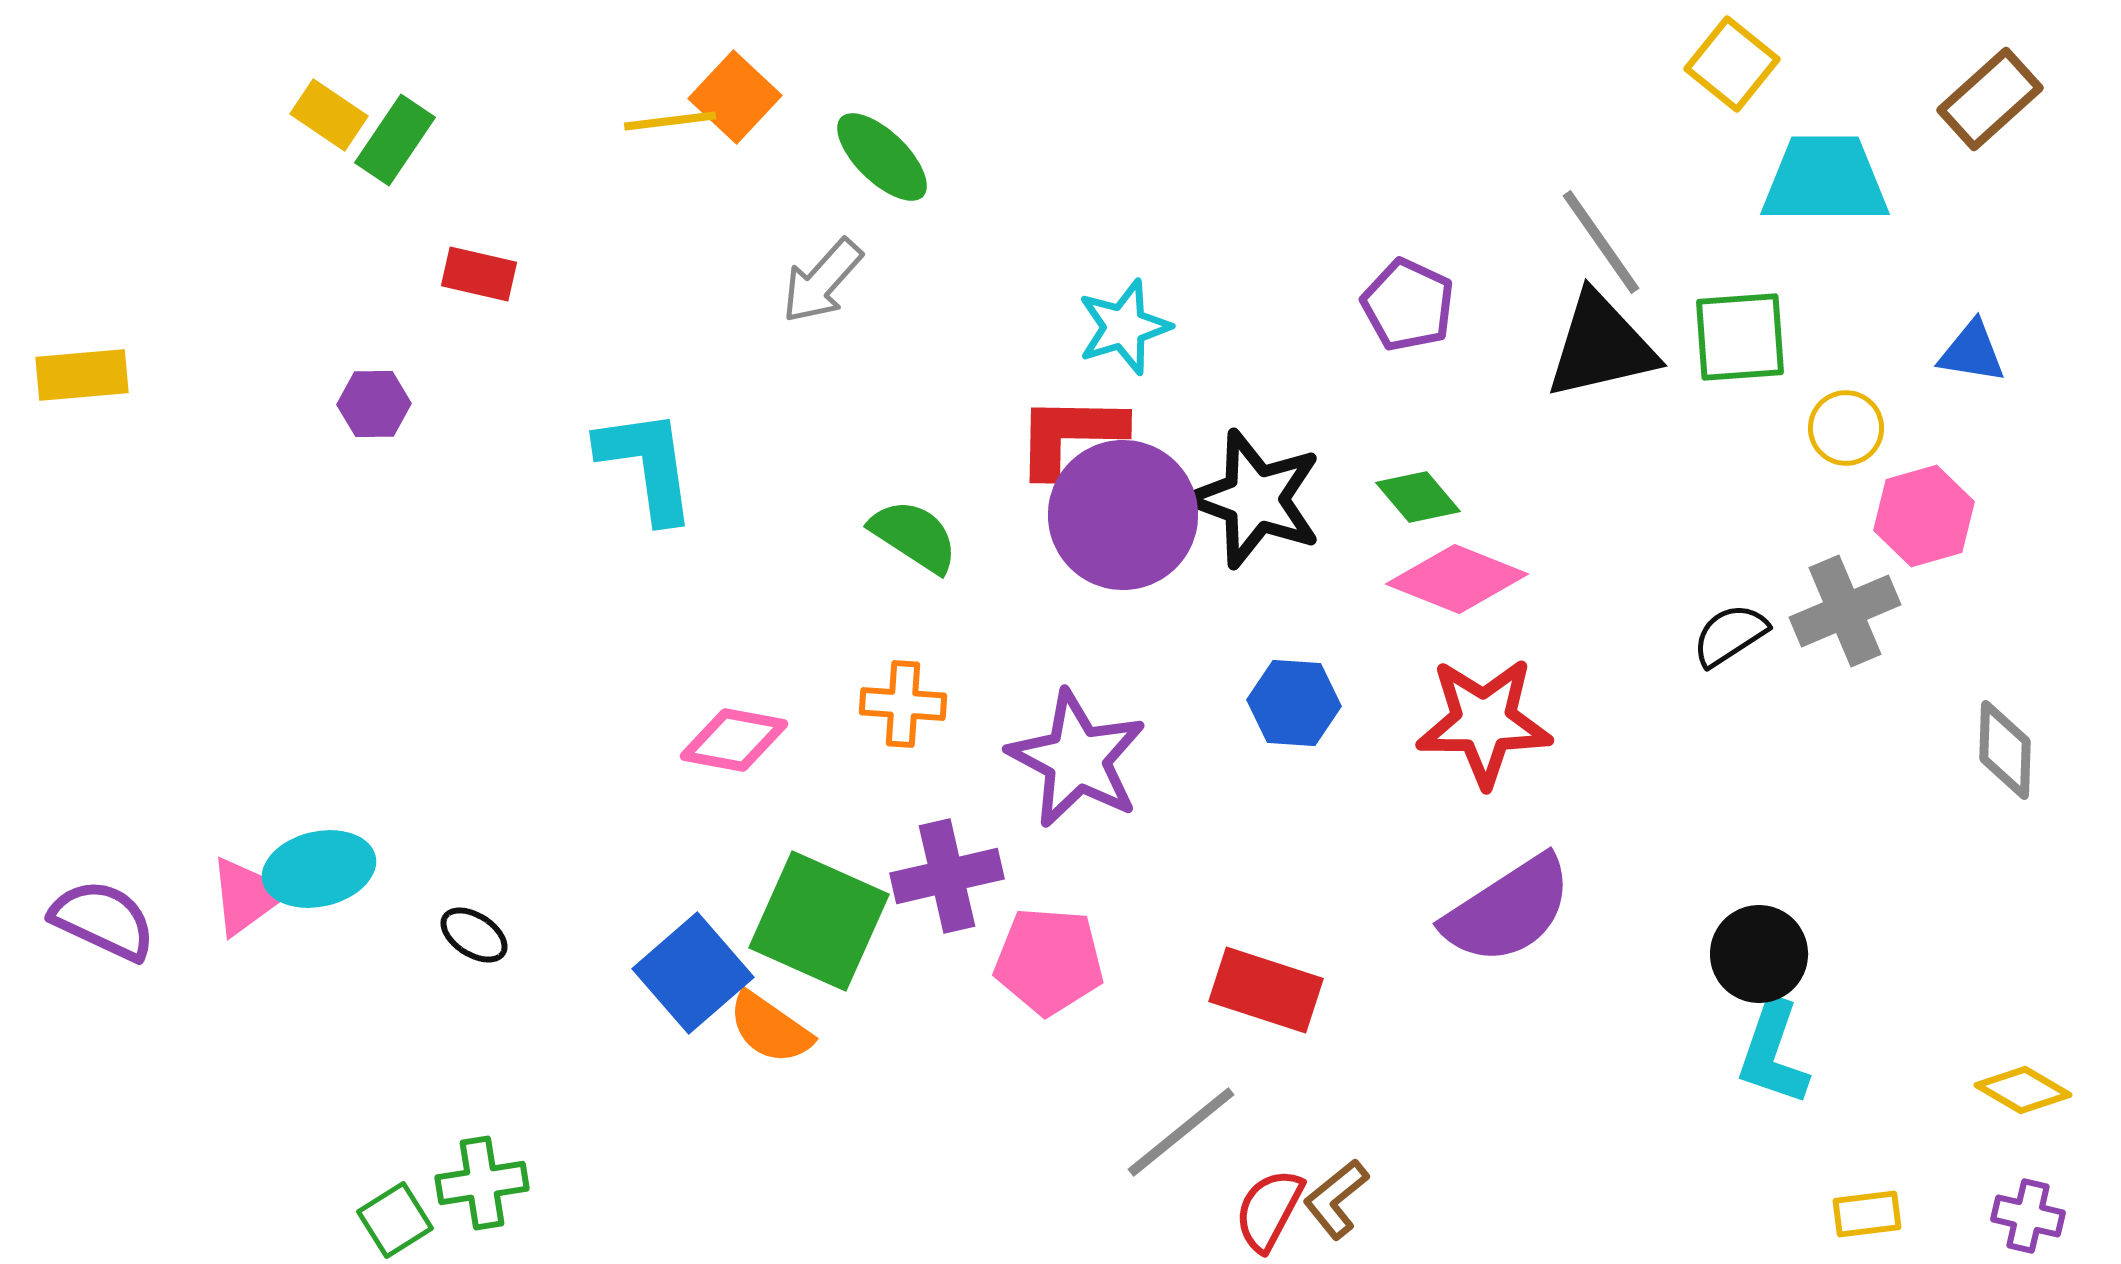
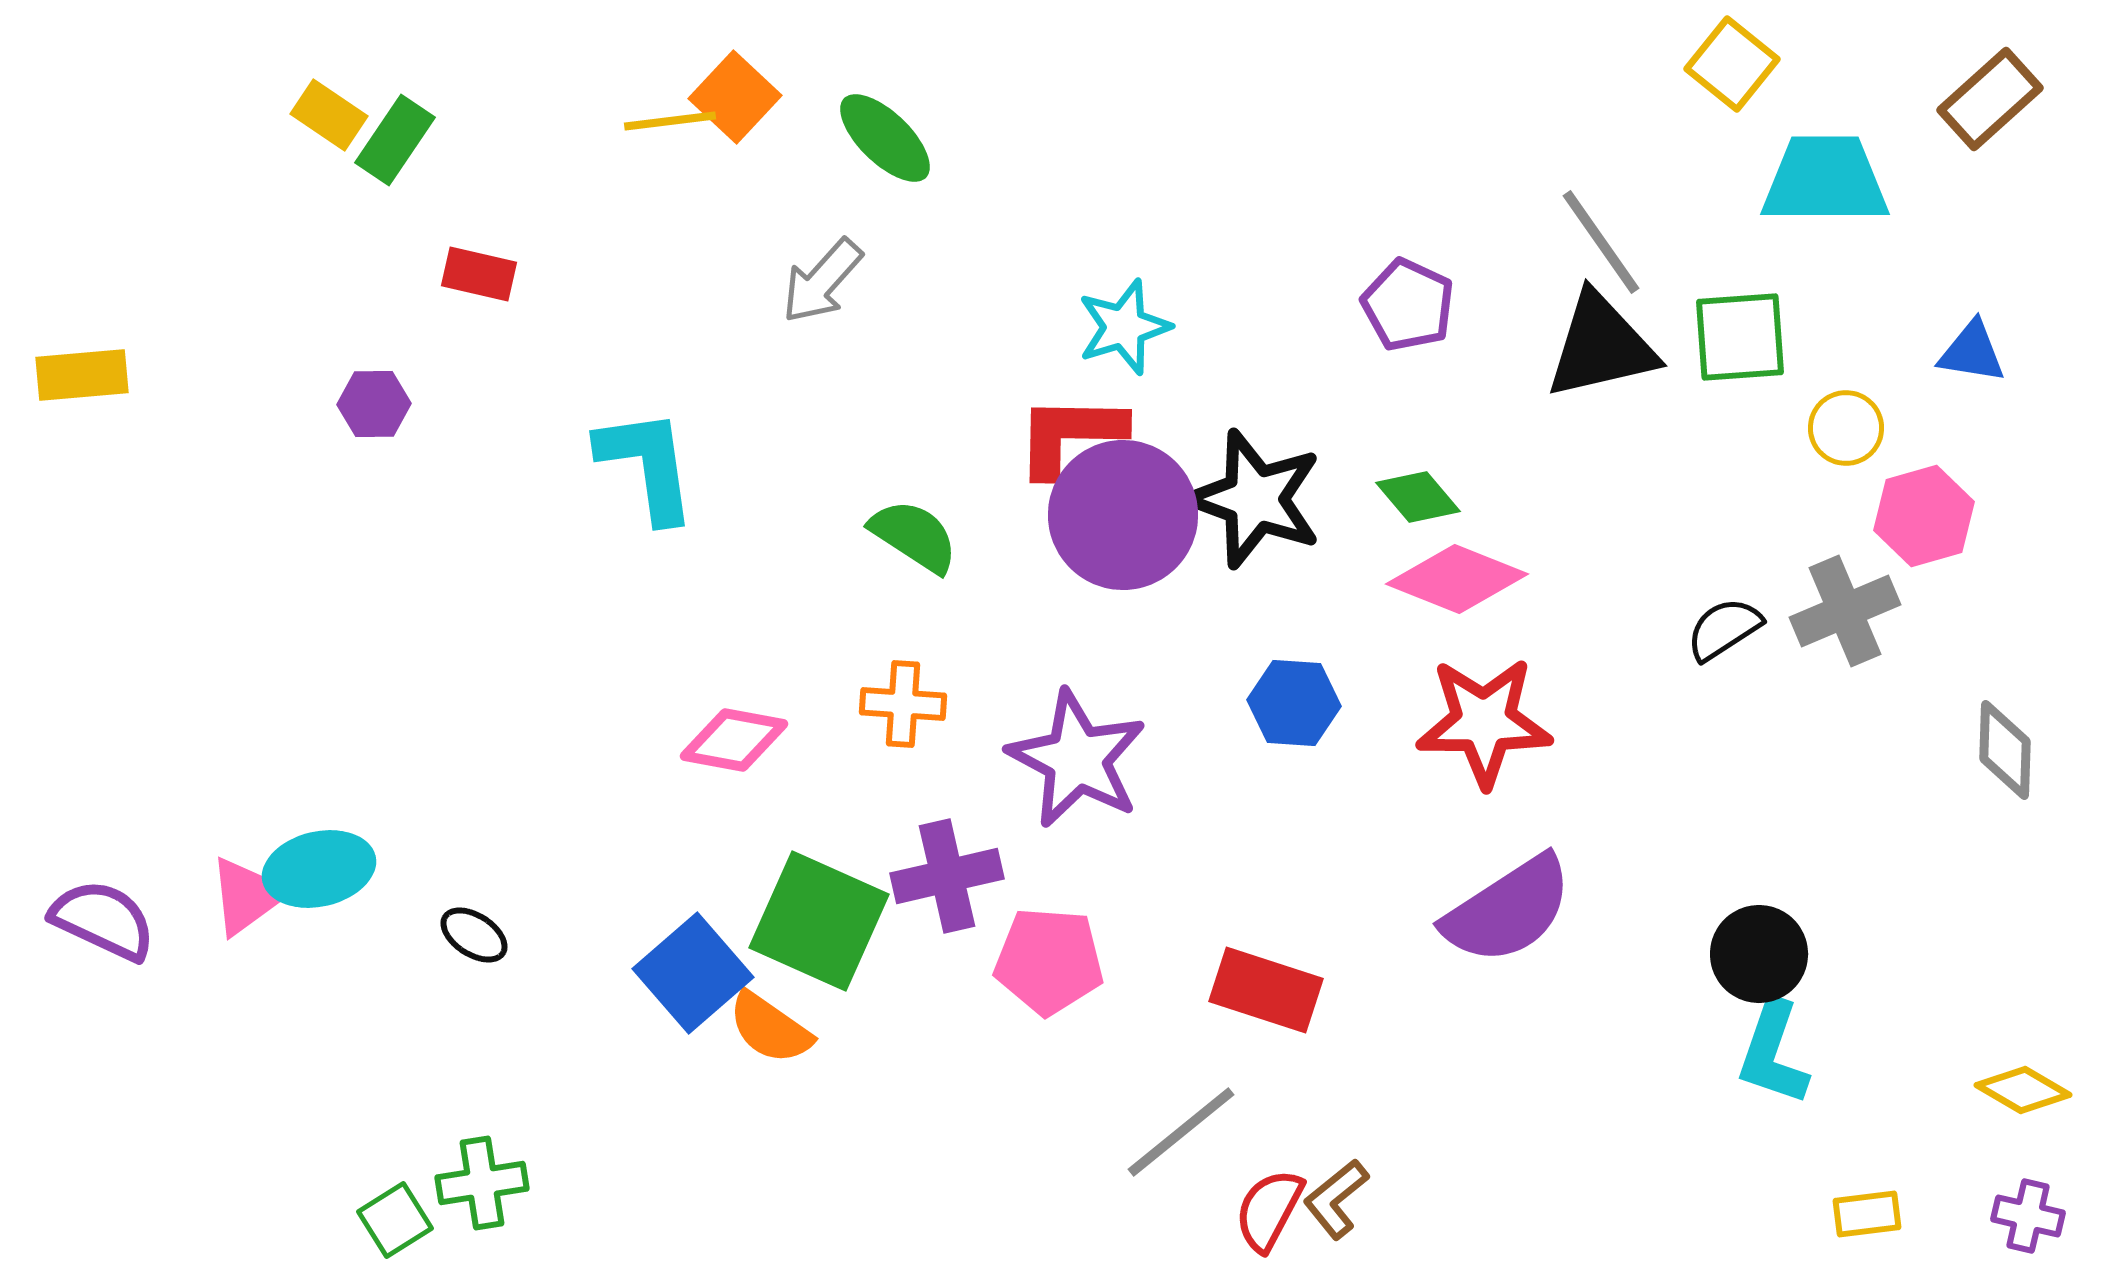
green ellipse at (882, 157): moved 3 px right, 19 px up
black semicircle at (1730, 635): moved 6 px left, 6 px up
